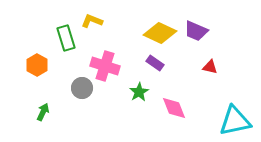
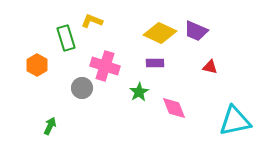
purple rectangle: rotated 36 degrees counterclockwise
green arrow: moved 7 px right, 14 px down
